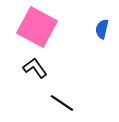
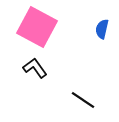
black line: moved 21 px right, 3 px up
